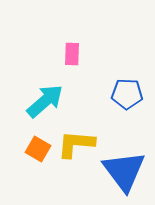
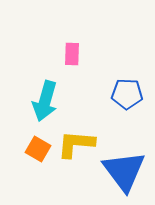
cyan arrow: rotated 147 degrees clockwise
